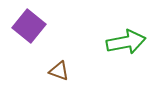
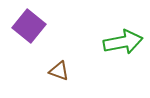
green arrow: moved 3 px left
